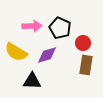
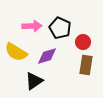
red circle: moved 1 px up
purple diamond: moved 1 px down
black triangle: moved 2 px right; rotated 36 degrees counterclockwise
